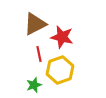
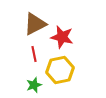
red line: moved 5 px left
yellow hexagon: rotated 8 degrees clockwise
